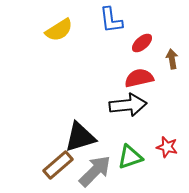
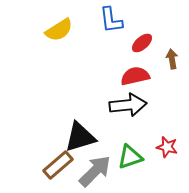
red semicircle: moved 4 px left, 2 px up
